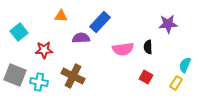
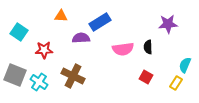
blue rectangle: rotated 15 degrees clockwise
cyan square: rotated 18 degrees counterclockwise
cyan cross: rotated 24 degrees clockwise
